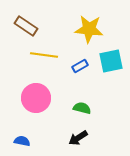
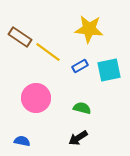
brown rectangle: moved 6 px left, 11 px down
yellow line: moved 4 px right, 3 px up; rotated 28 degrees clockwise
cyan square: moved 2 px left, 9 px down
